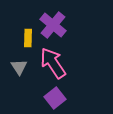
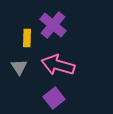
yellow rectangle: moved 1 px left
pink arrow: moved 5 px right, 2 px down; rotated 40 degrees counterclockwise
purple square: moved 1 px left
